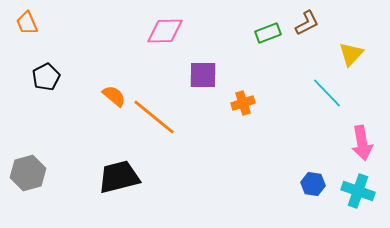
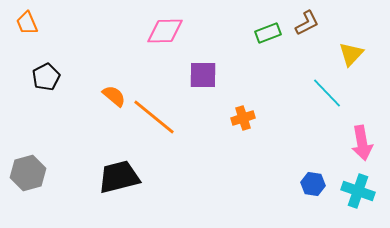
orange cross: moved 15 px down
